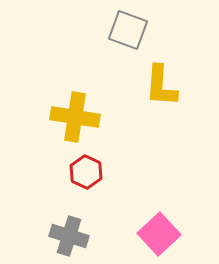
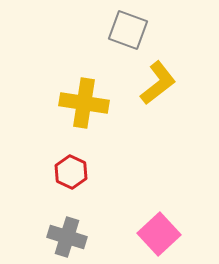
yellow L-shape: moved 3 px left, 3 px up; rotated 132 degrees counterclockwise
yellow cross: moved 9 px right, 14 px up
red hexagon: moved 15 px left
gray cross: moved 2 px left, 1 px down
